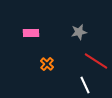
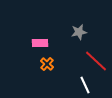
pink rectangle: moved 9 px right, 10 px down
red line: rotated 10 degrees clockwise
